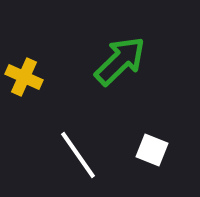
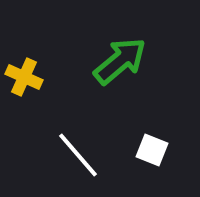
green arrow: rotated 4 degrees clockwise
white line: rotated 6 degrees counterclockwise
